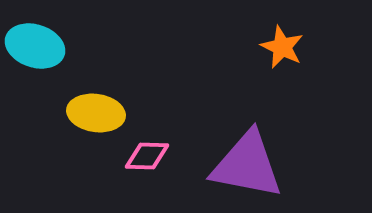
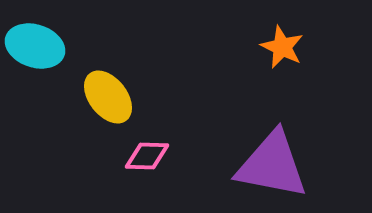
yellow ellipse: moved 12 px right, 16 px up; rotated 44 degrees clockwise
purple triangle: moved 25 px right
